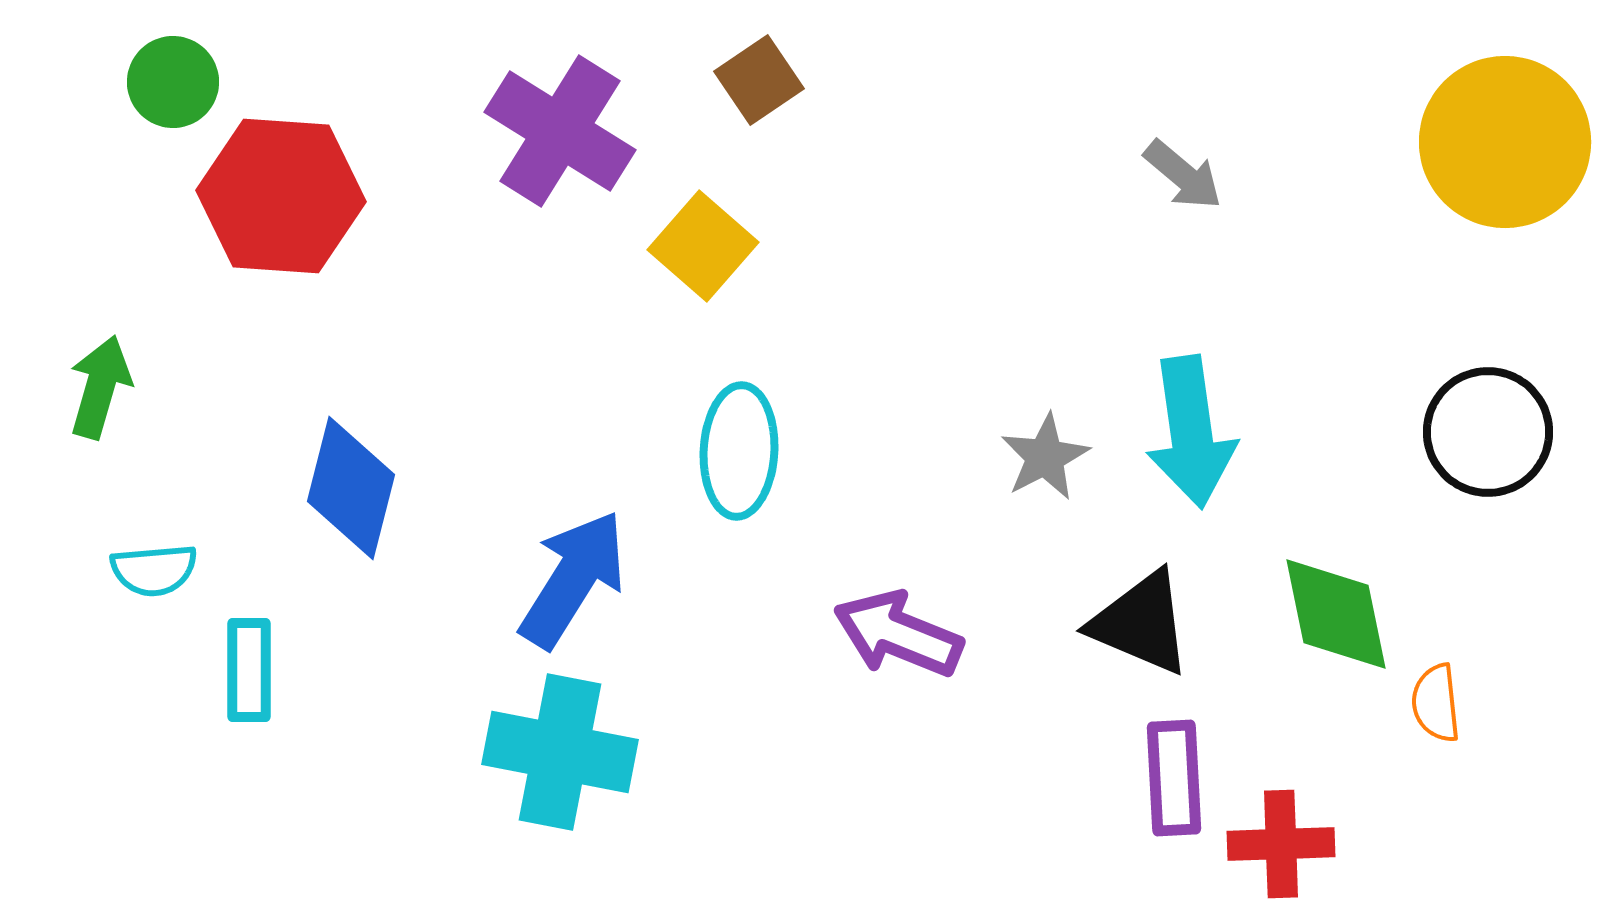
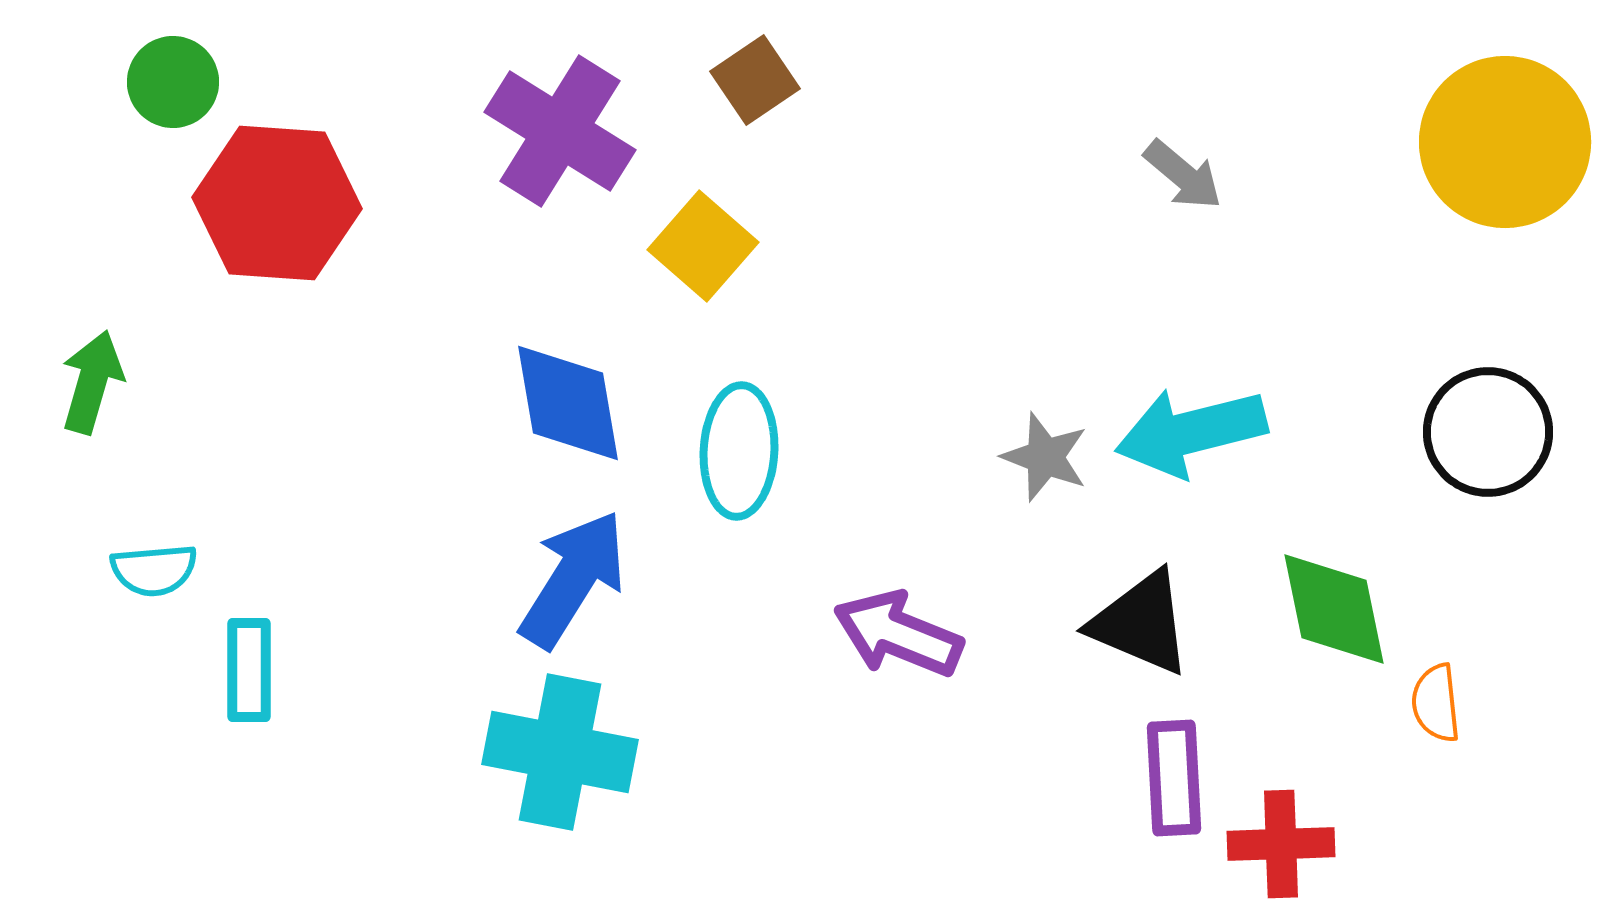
brown square: moved 4 px left
red hexagon: moved 4 px left, 7 px down
green arrow: moved 8 px left, 5 px up
cyan arrow: rotated 84 degrees clockwise
gray star: rotated 24 degrees counterclockwise
blue diamond: moved 217 px right, 85 px up; rotated 24 degrees counterclockwise
green diamond: moved 2 px left, 5 px up
